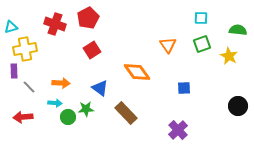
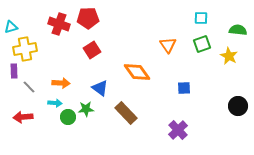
red pentagon: rotated 25 degrees clockwise
red cross: moved 4 px right
